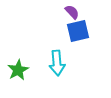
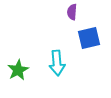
purple semicircle: rotated 133 degrees counterclockwise
blue square: moved 11 px right, 7 px down
